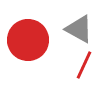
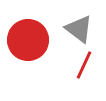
gray triangle: rotated 8 degrees clockwise
